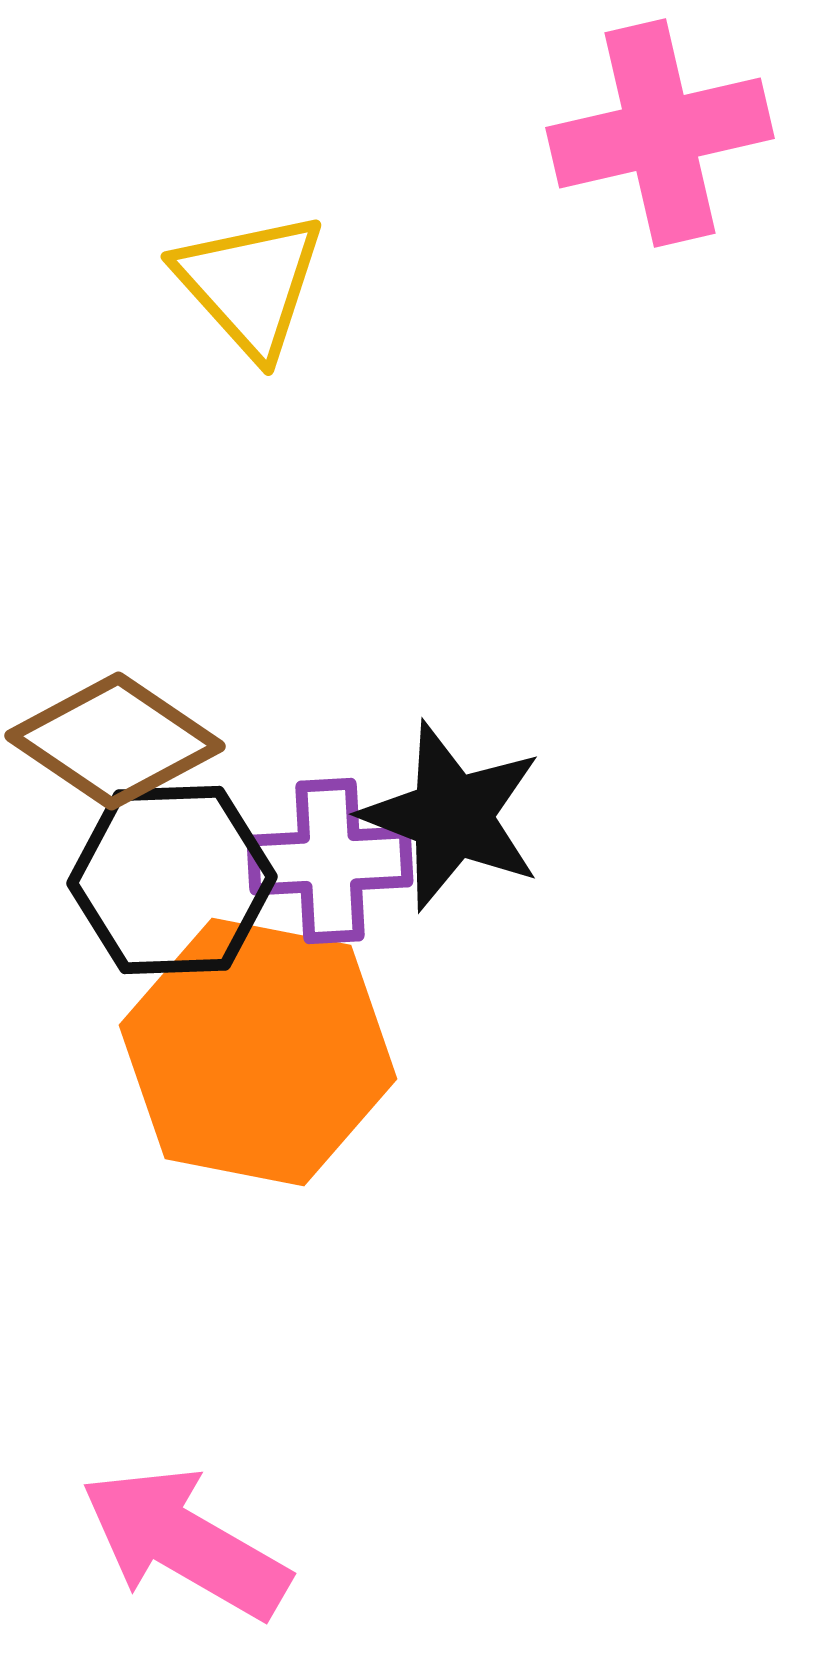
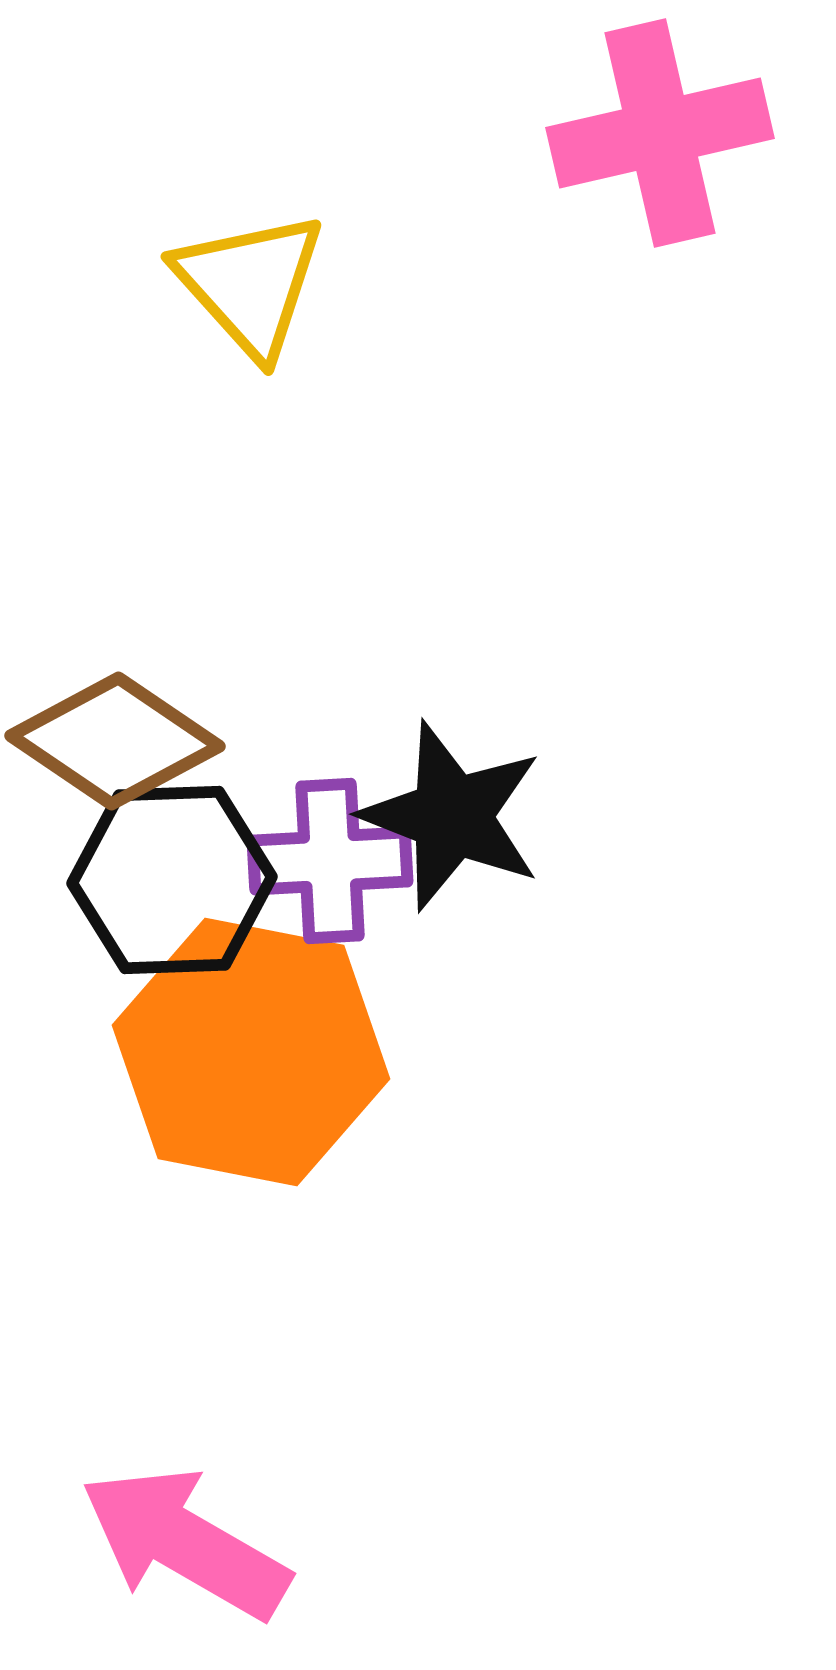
orange hexagon: moved 7 px left
